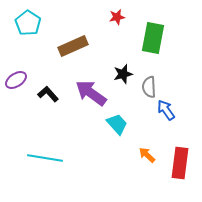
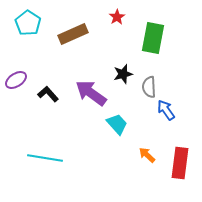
red star: rotated 21 degrees counterclockwise
brown rectangle: moved 12 px up
